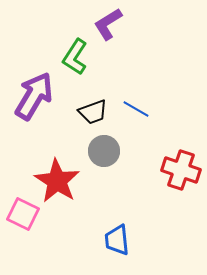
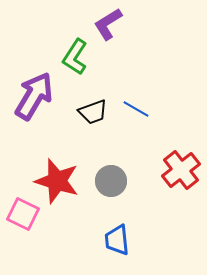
gray circle: moved 7 px right, 30 px down
red cross: rotated 33 degrees clockwise
red star: rotated 15 degrees counterclockwise
